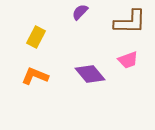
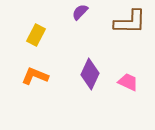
yellow rectangle: moved 2 px up
pink trapezoid: moved 22 px down; rotated 135 degrees counterclockwise
purple diamond: rotated 64 degrees clockwise
